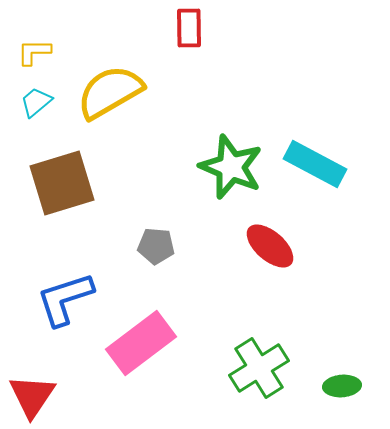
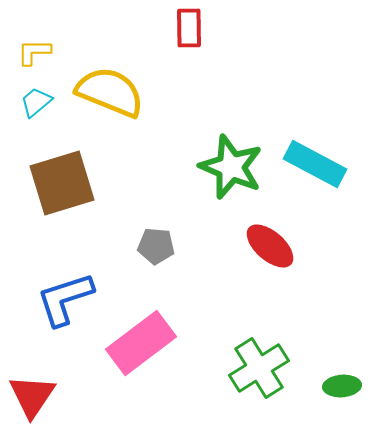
yellow semicircle: rotated 52 degrees clockwise
